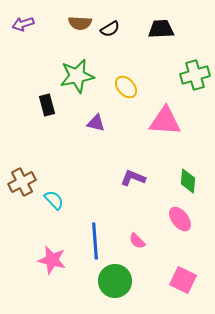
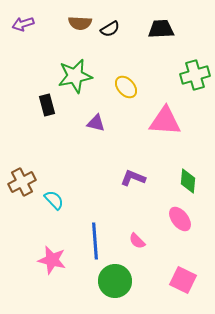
green star: moved 2 px left
